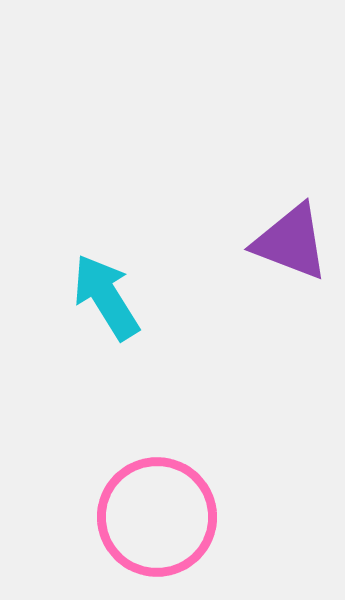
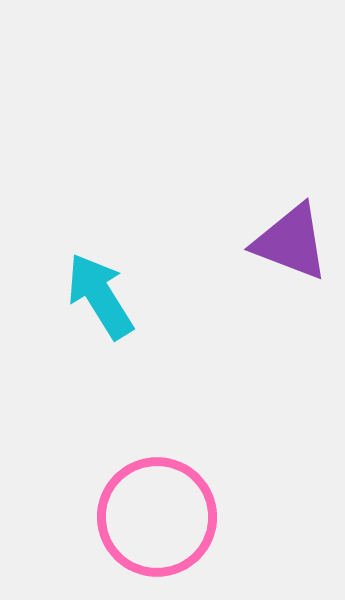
cyan arrow: moved 6 px left, 1 px up
